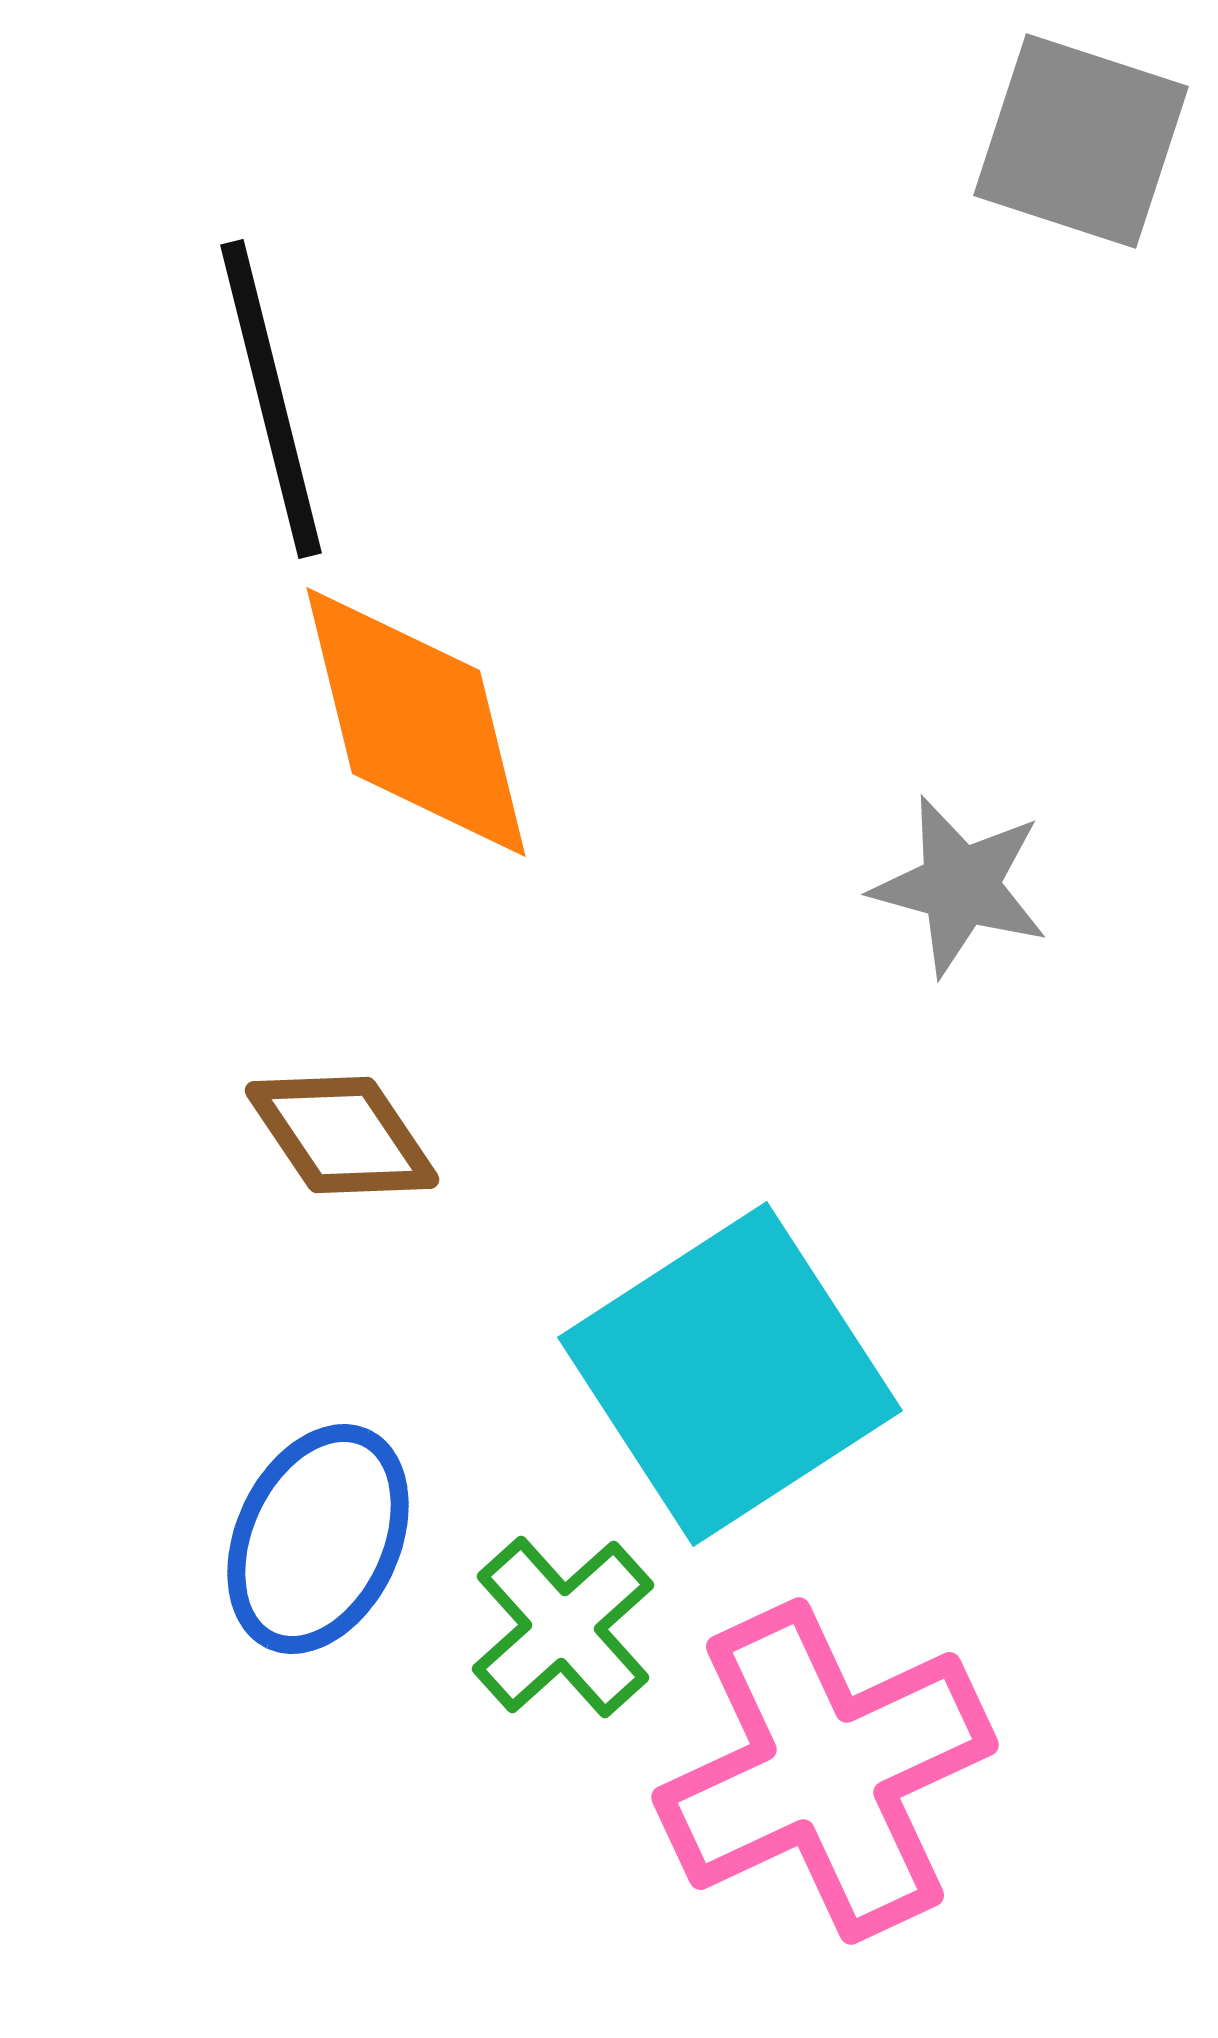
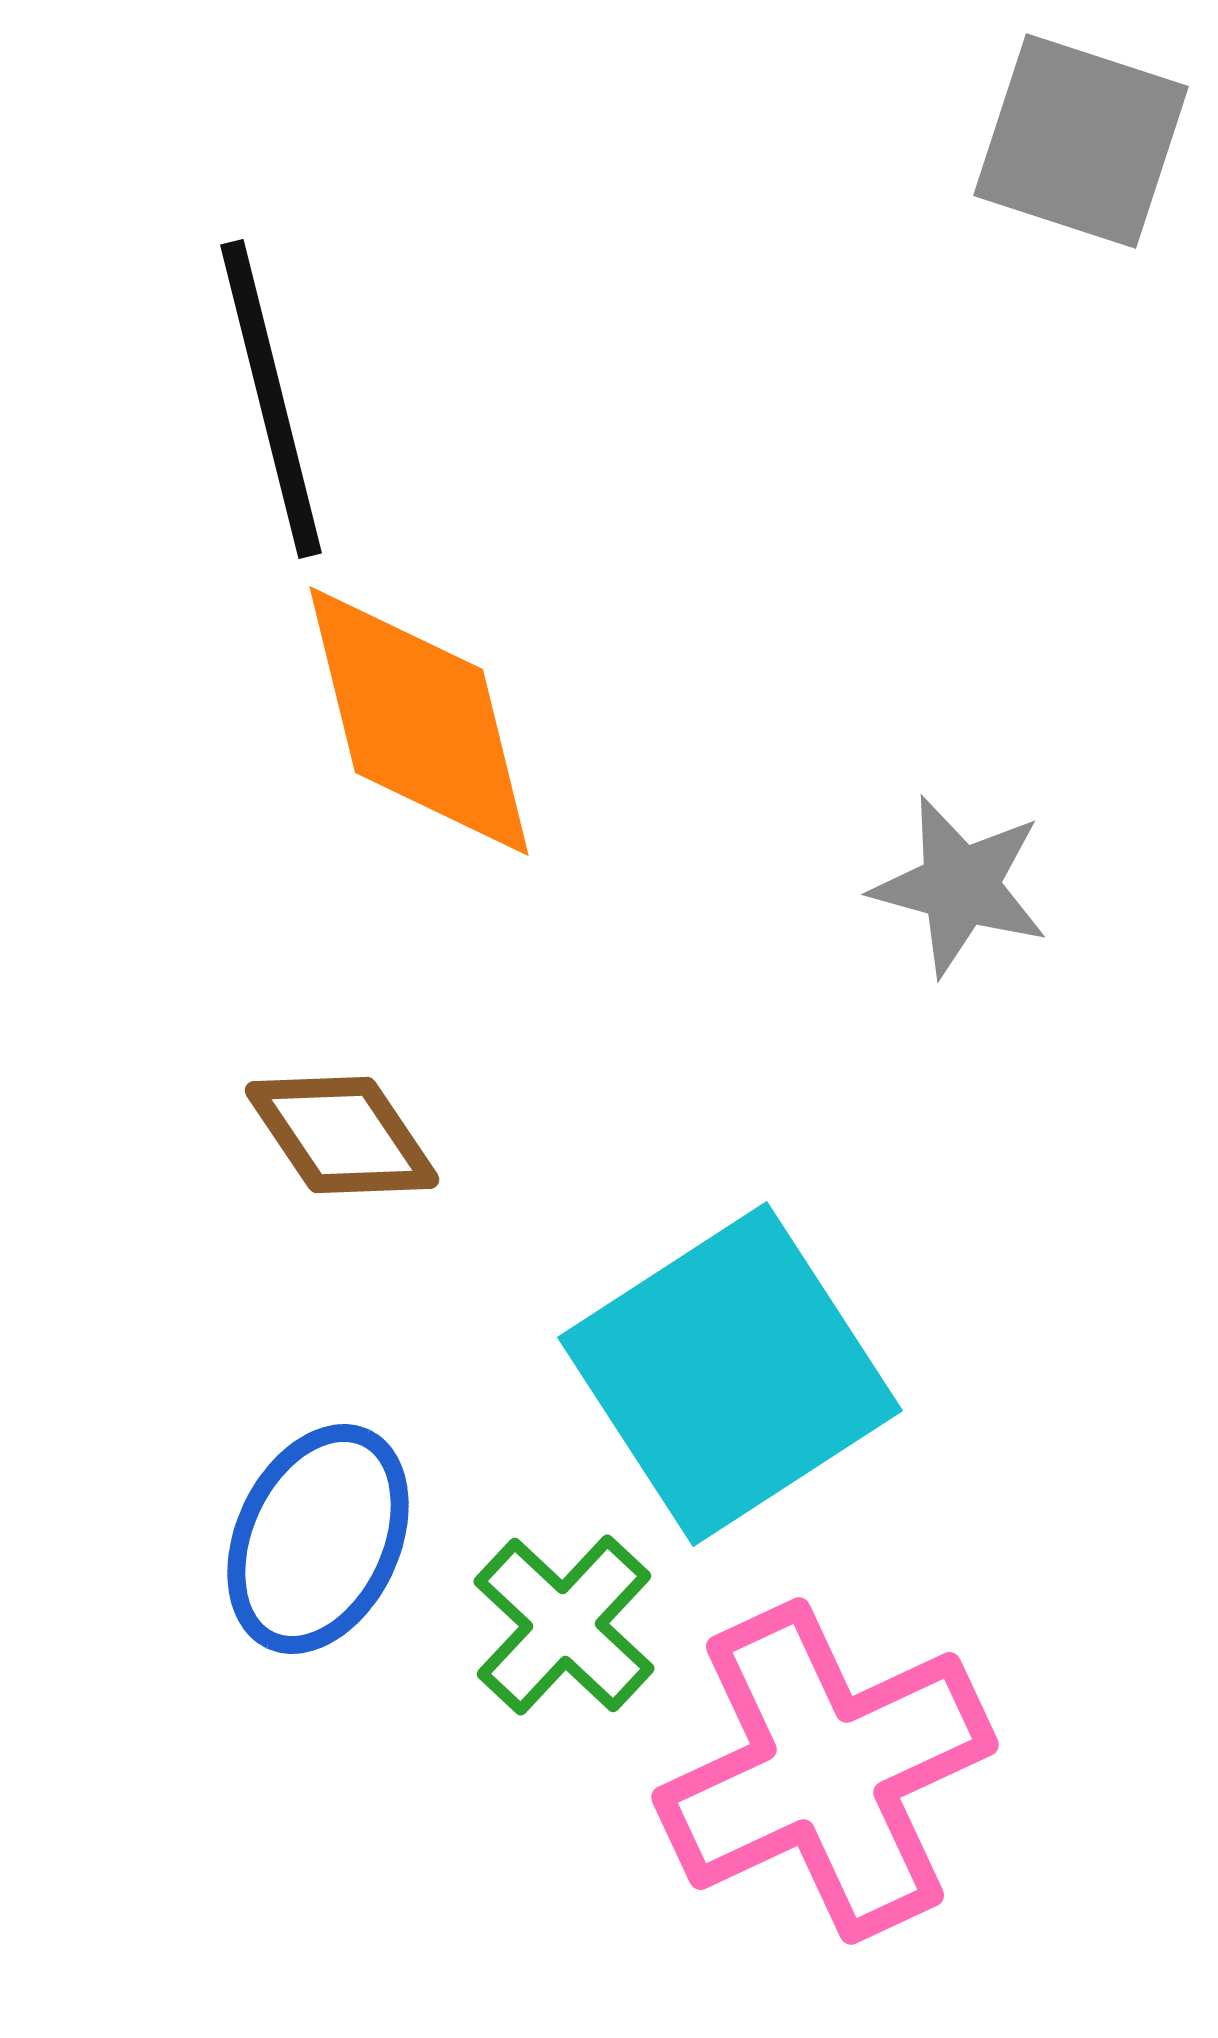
orange diamond: moved 3 px right, 1 px up
green cross: moved 1 px right, 2 px up; rotated 5 degrees counterclockwise
